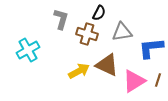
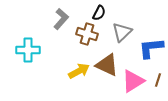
gray L-shape: rotated 25 degrees clockwise
gray triangle: rotated 35 degrees counterclockwise
cyan cross: rotated 30 degrees clockwise
pink triangle: moved 1 px left
